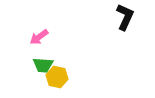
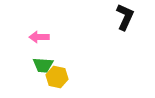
pink arrow: rotated 36 degrees clockwise
